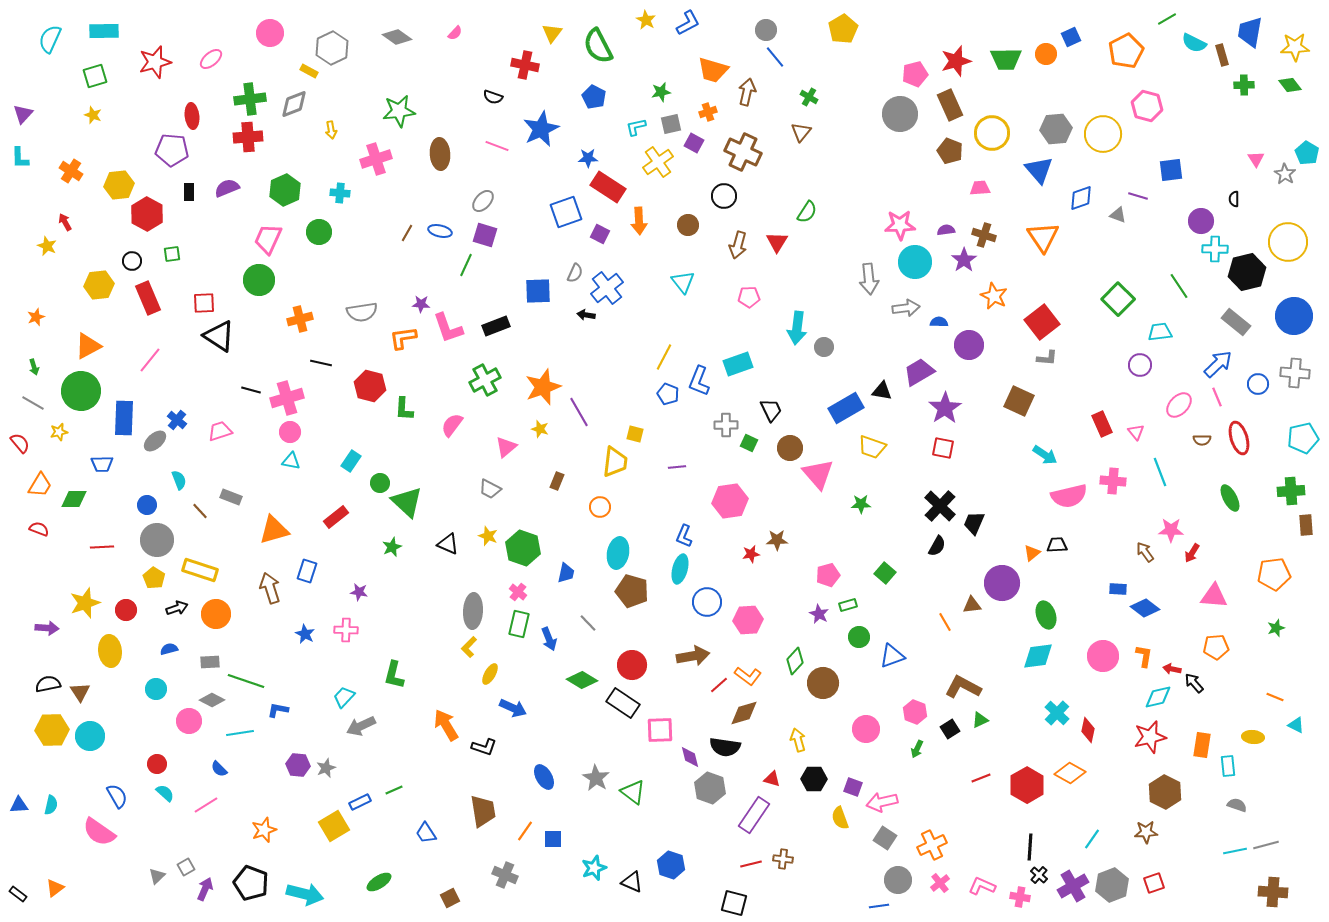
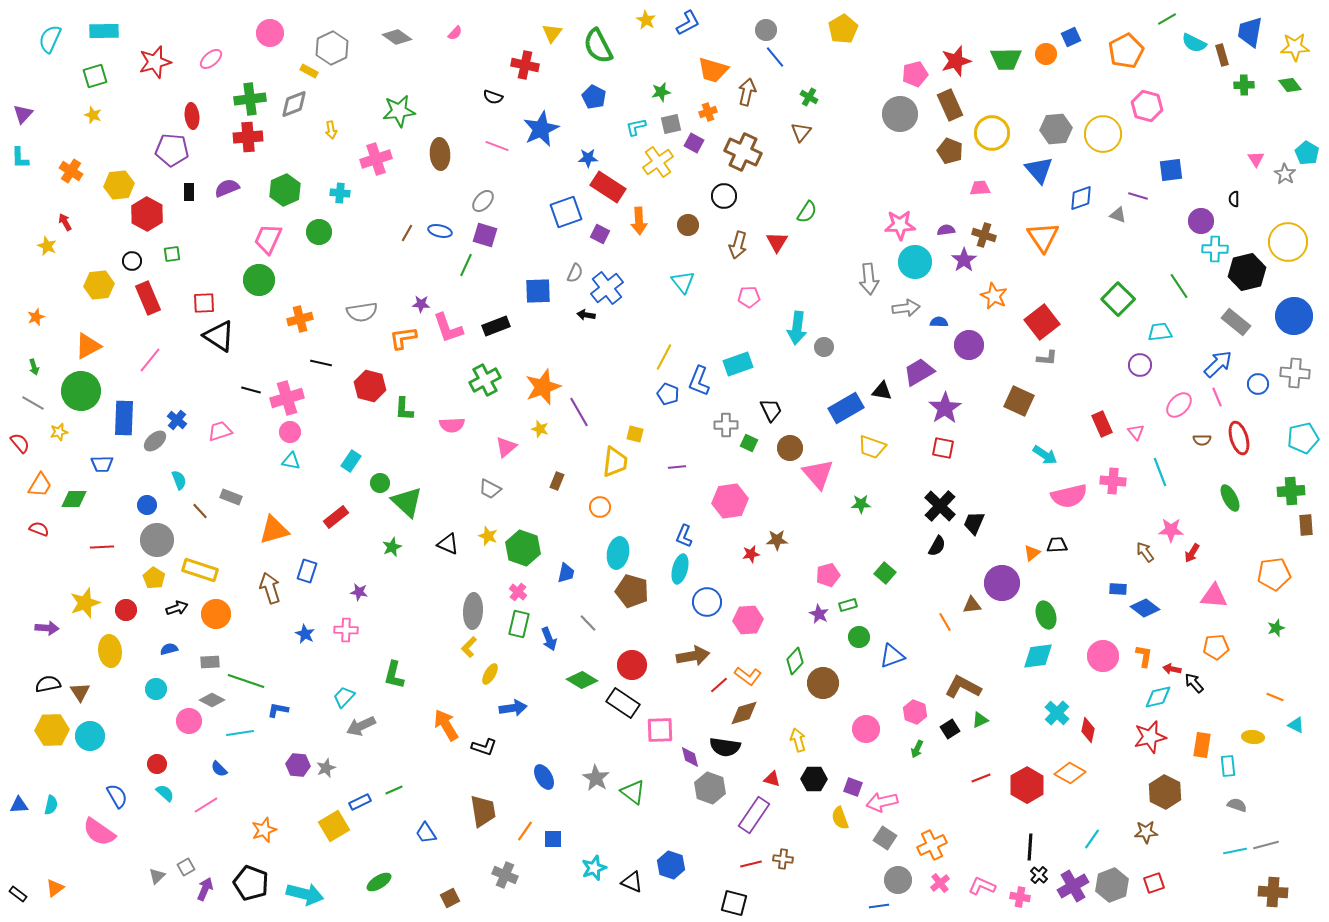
pink semicircle at (452, 425): rotated 130 degrees counterclockwise
blue arrow at (513, 708): rotated 32 degrees counterclockwise
